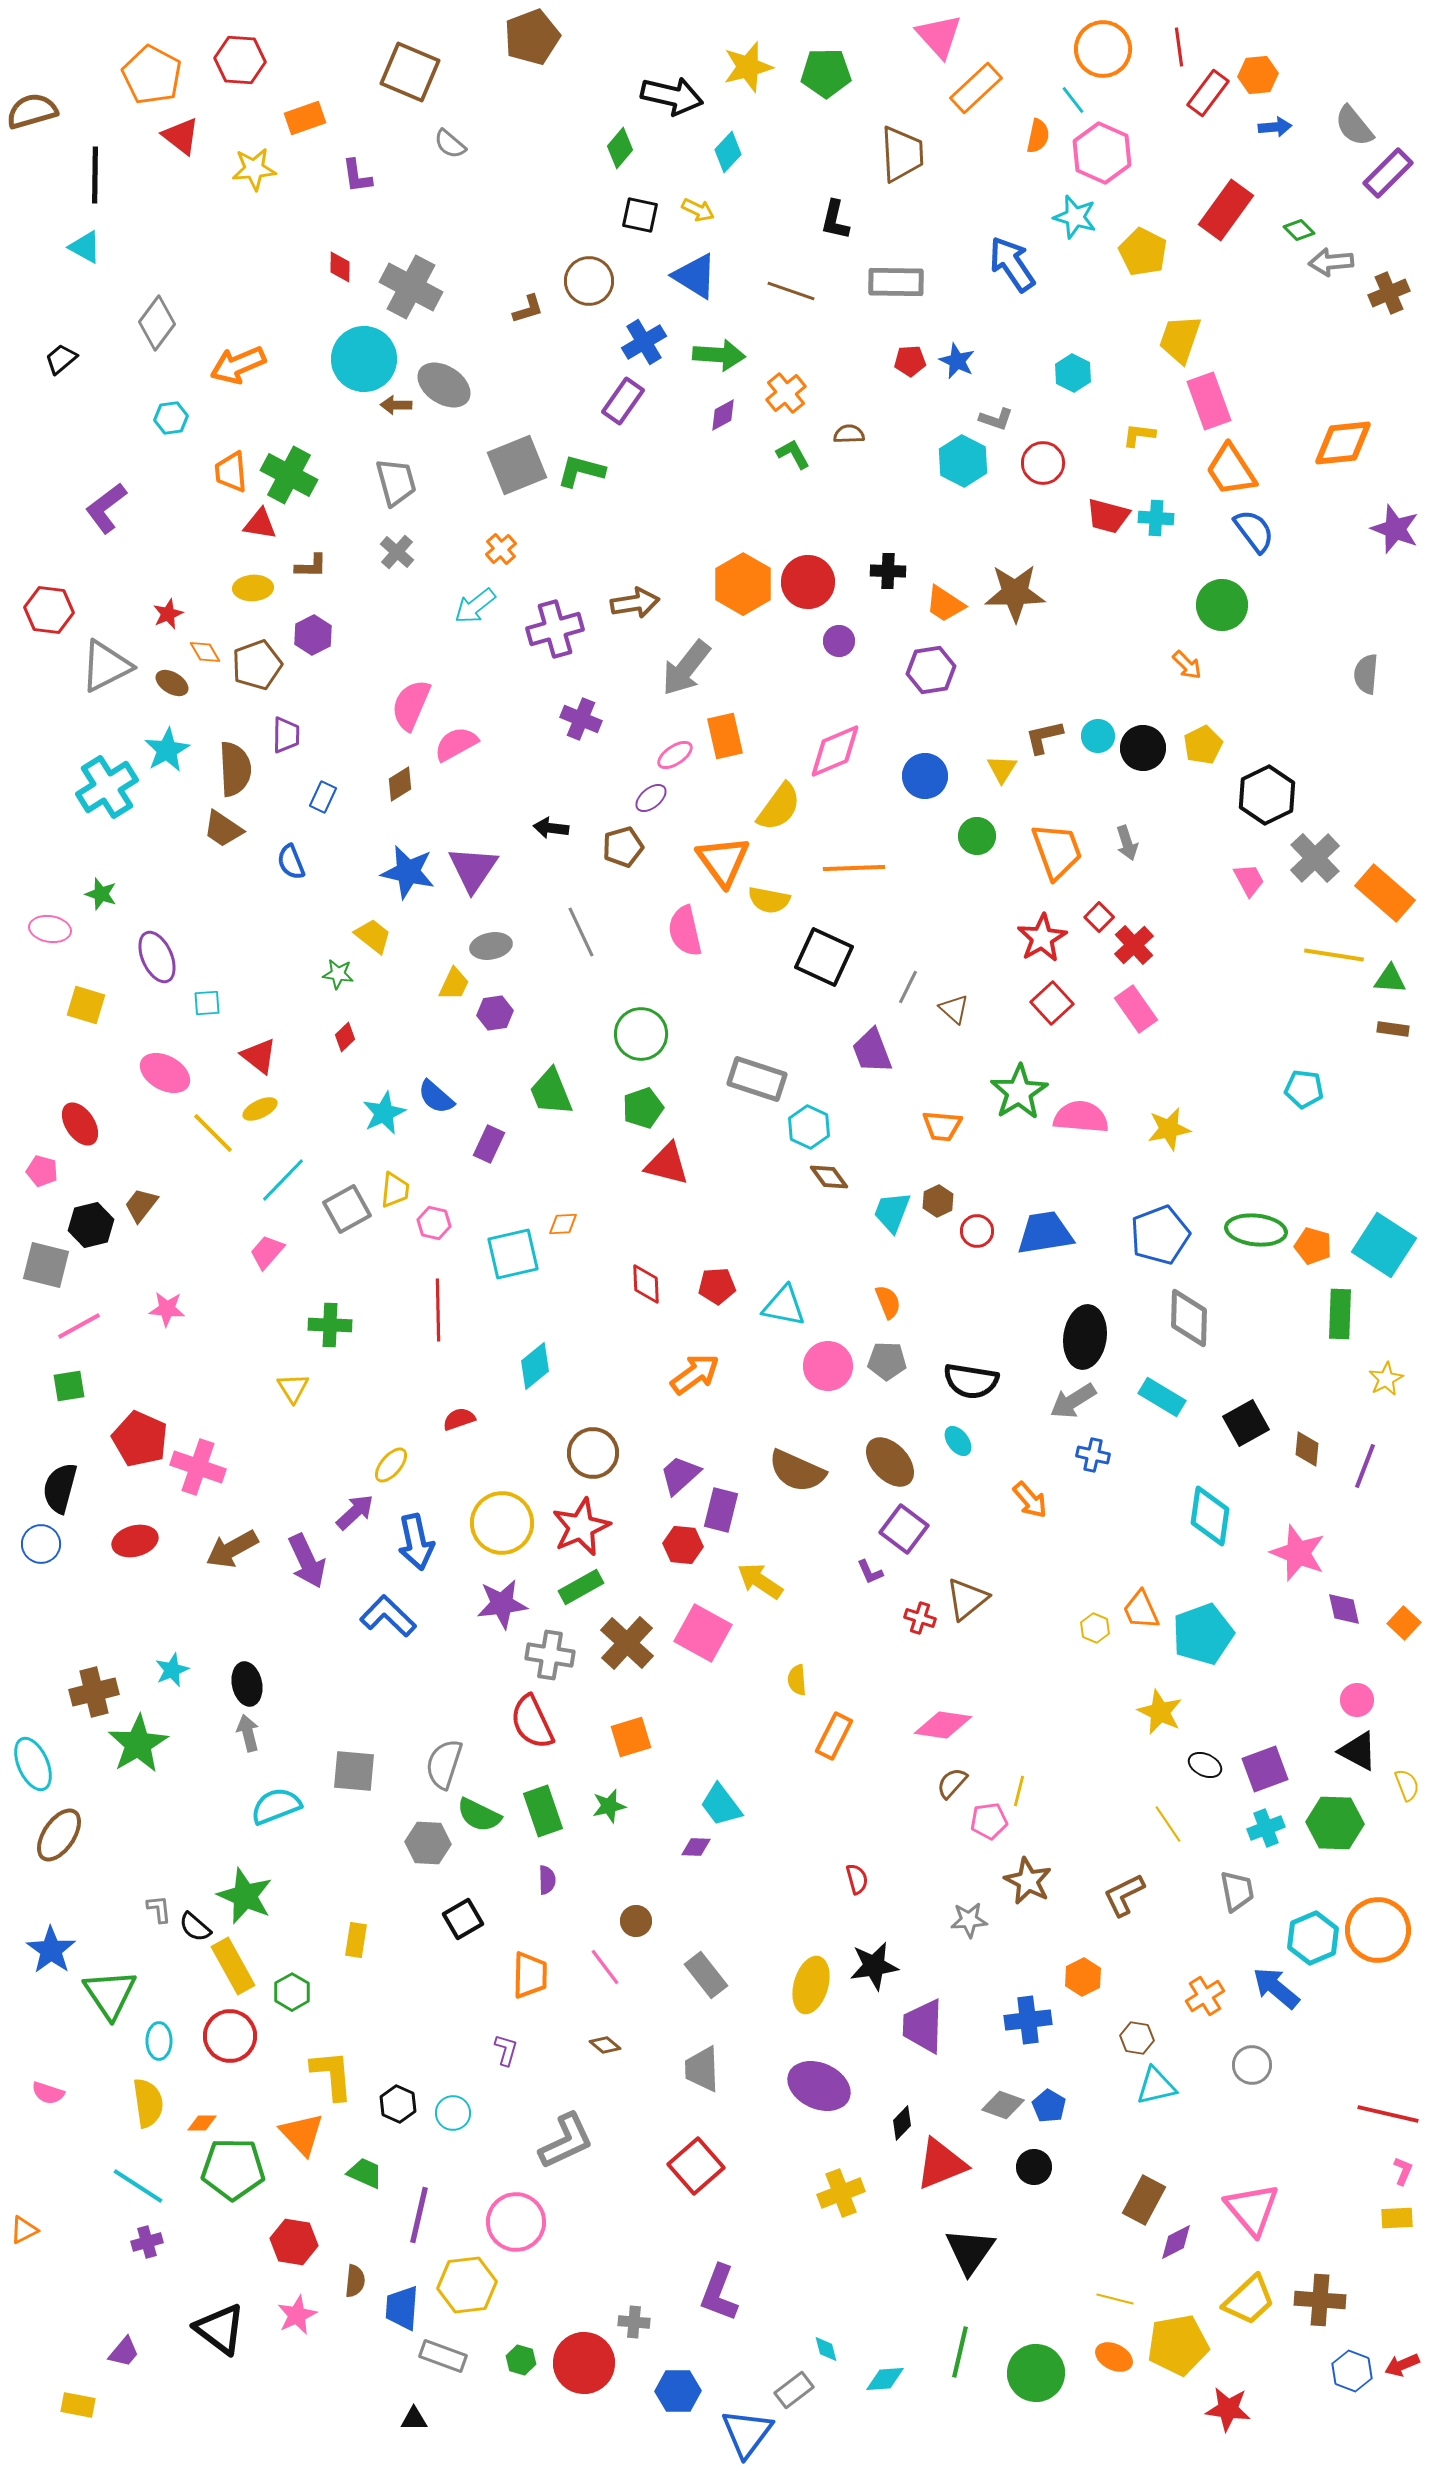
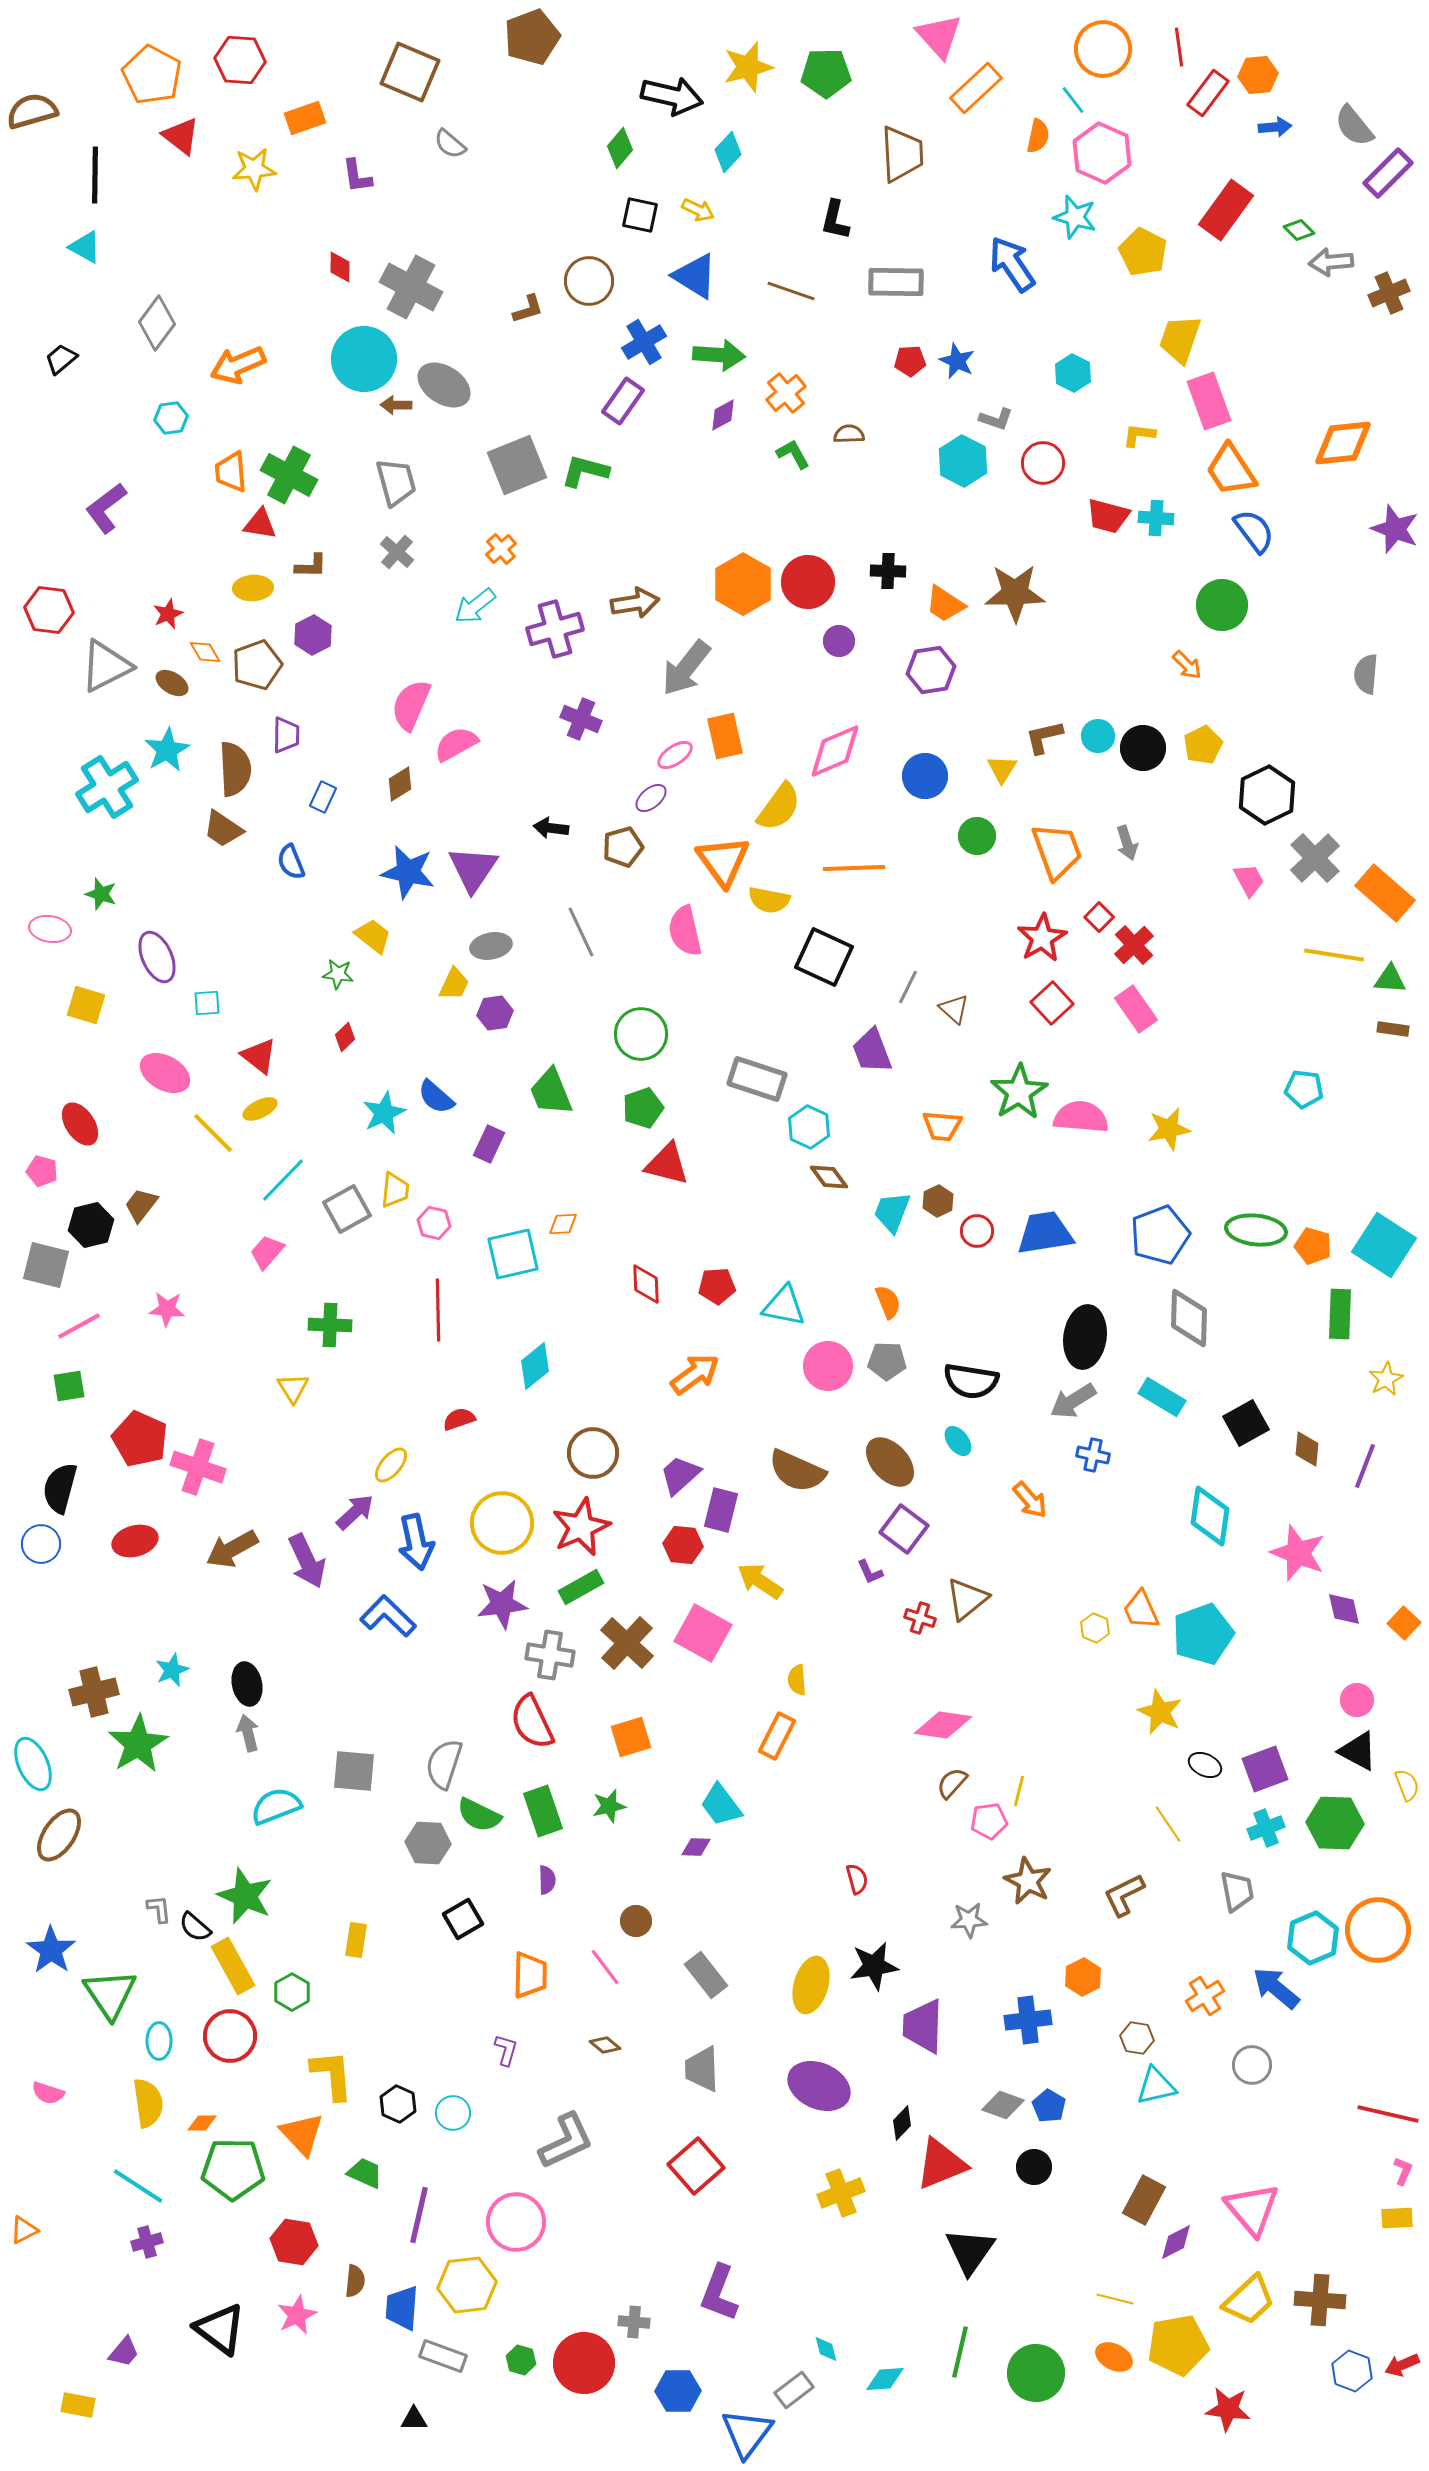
green L-shape at (581, 471): moved 4 px right
orange rectangle at (834, 1736): moved 57 px left
